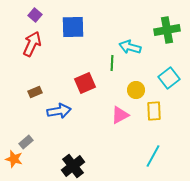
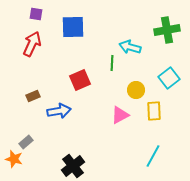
purple square: moved 1 px right, 1 px up; rotated 32 degrees counterclockwise
red square: moved 5 px left, 3 px up
brown rectangle: moved 2 px left, 4 px down
